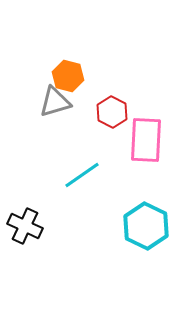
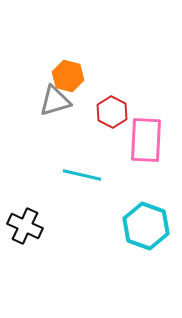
gray triangle: moved 1 px up
cyan line: rotated 48 degrees clockwise
cyan hexagon: rotated 6 degrees counterclockwise
